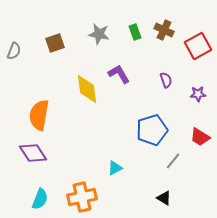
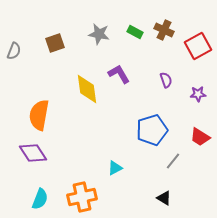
green rectangle: rotated 42 degrees counterclockwise
